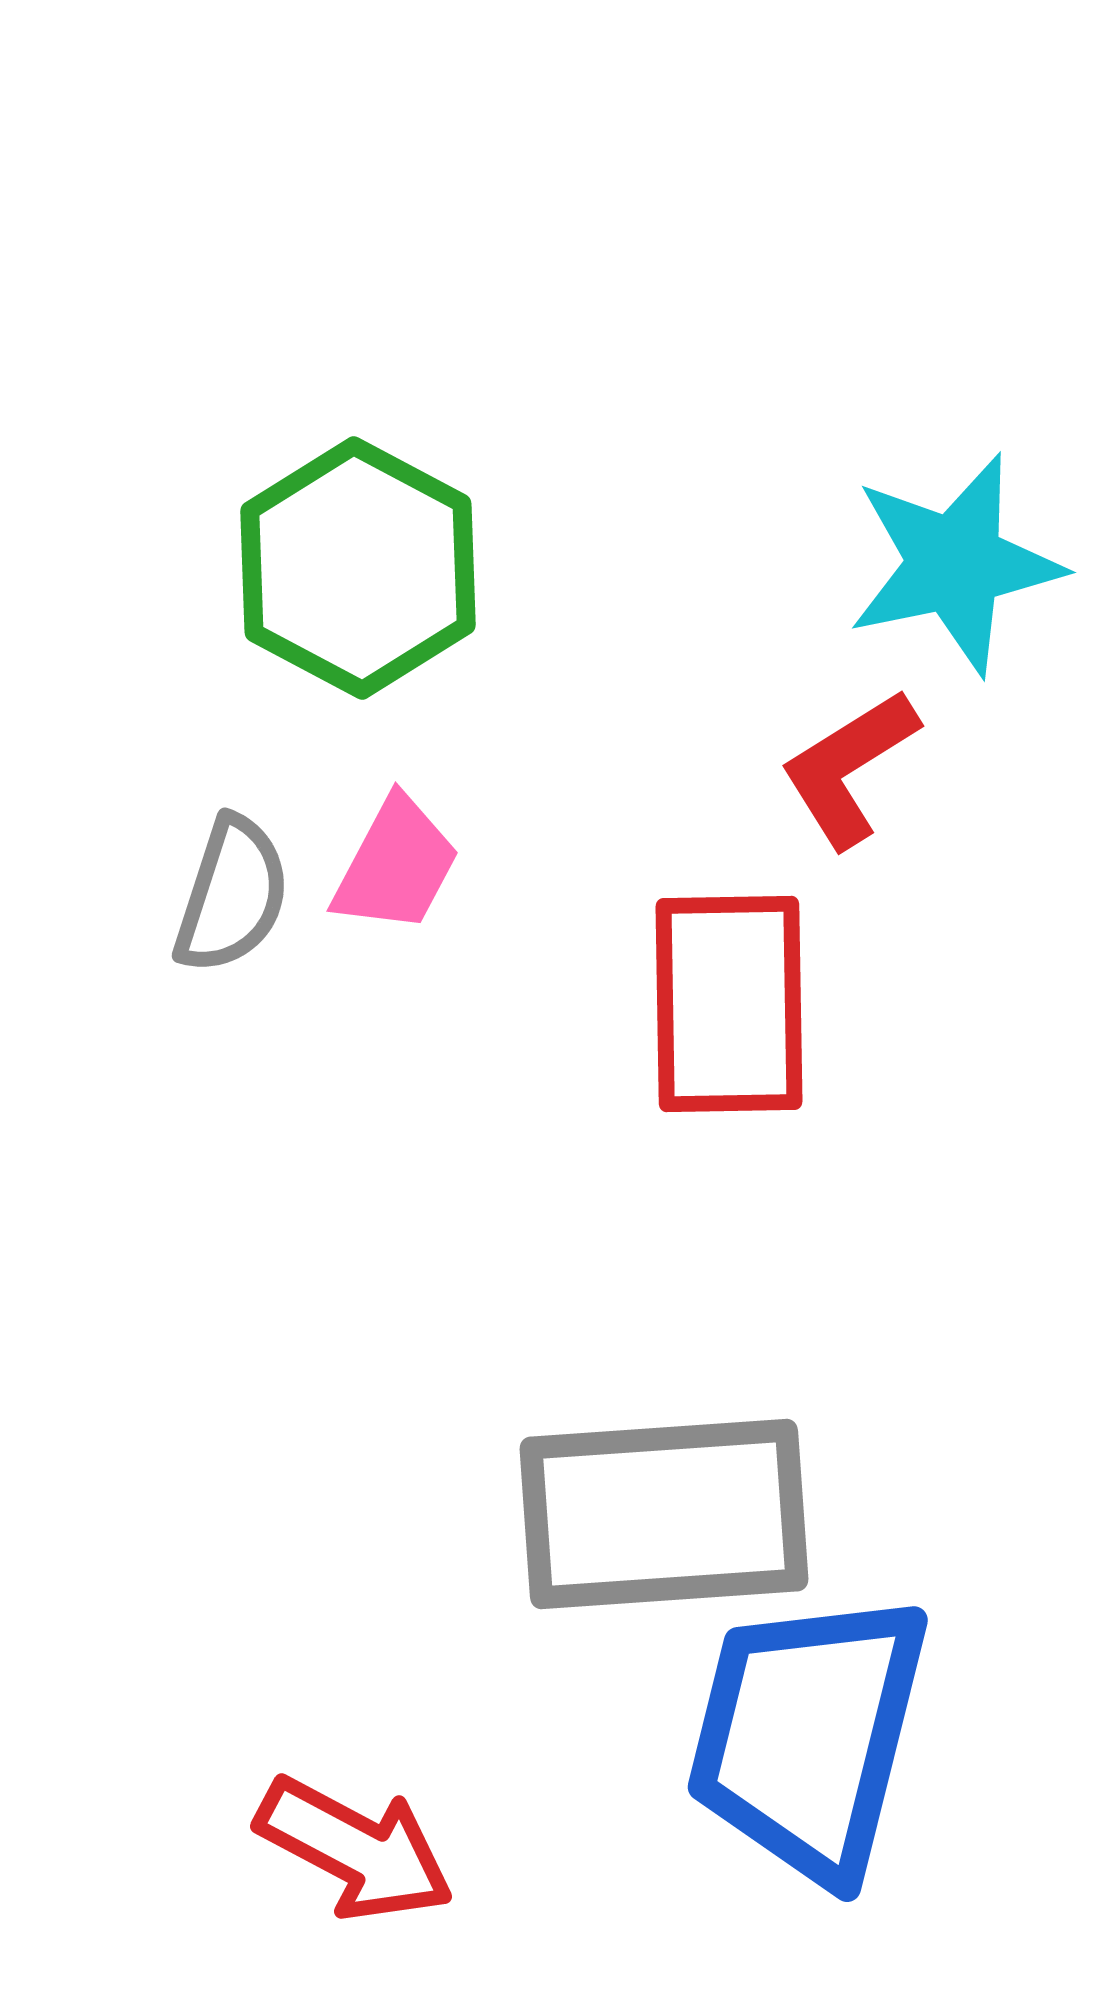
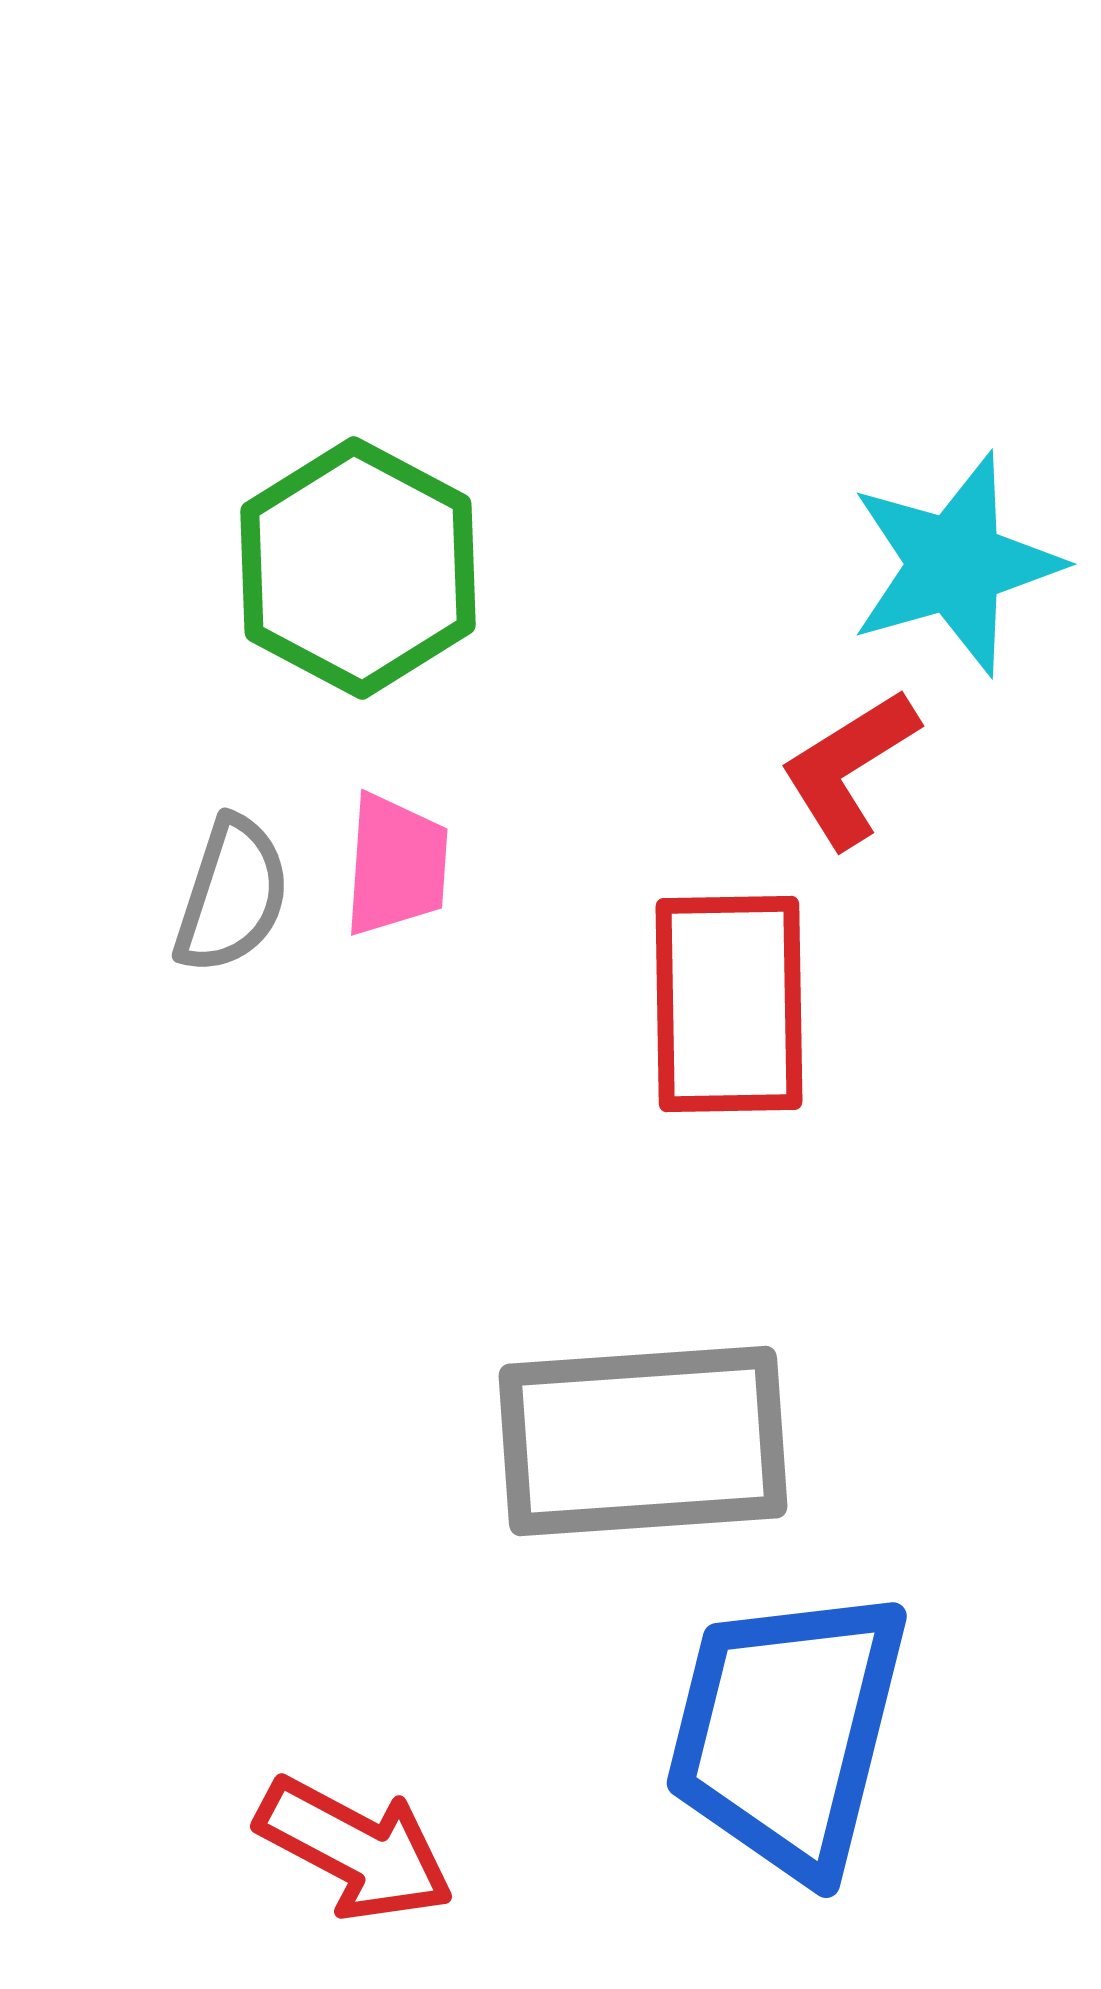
cyan star: rotated 4 degrees counterclockwise
pink trapezoid: rotated 24 degrees counterclockwise
gray rectangle: moved 21 px left, 73 px up
blue trapezoid: moved 21 px left, 4 px up
